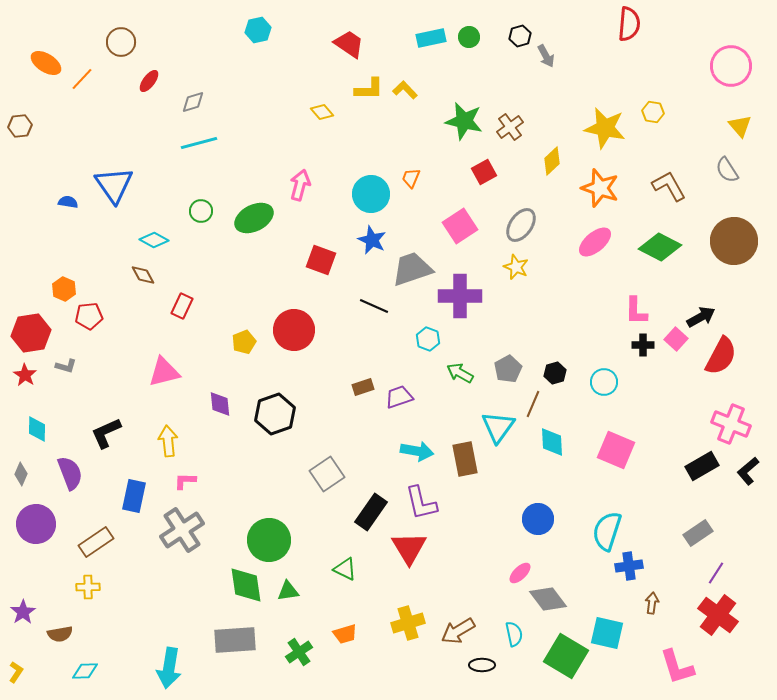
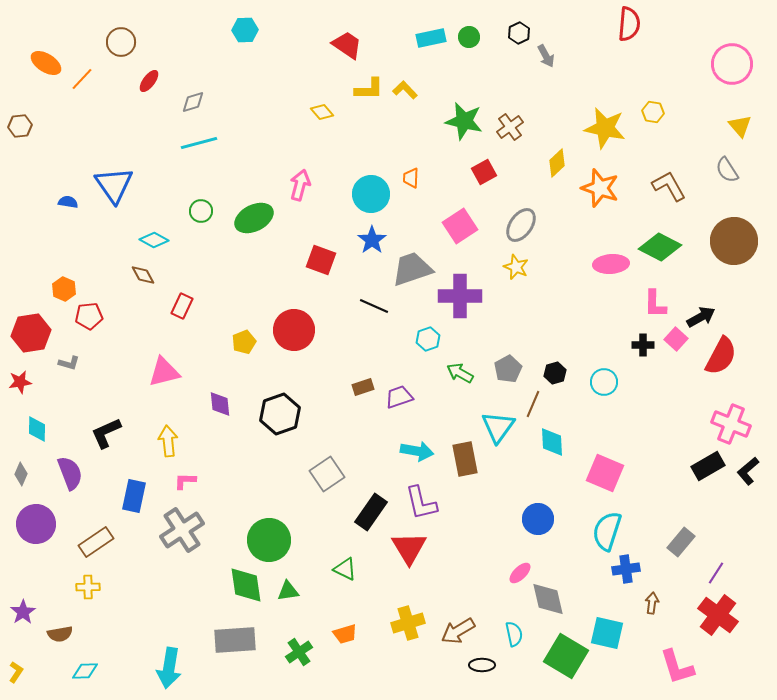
cyan hexagon at (258, 30): moved 13 px left; rotated 10 degrees clockwise
black hexagon at (520, 36): moved 1 px left, 3 px up; rotated 10 degrees counterclockwise
red trapezoid at (349, 44): moved 2 px left, 1 px down
pink circle at (731, 66): moved 1 px right, 2 px up
yellow diamond at (552, 161): moved 5 px right, 2 px down
orange trapezoid at (411, 178): rotated 20 degrees counterclockwise
blue star at (372, 240): rotated 12 degrees clockwise
pink ellipse at (595, 242): moved 16 px right, 22 px down; rotated 36 degrees clockwise
pink L-shape at (636, 311): moved 19 px right, 7 px up
cyan hexagon at (428, 339): rotated 20 degrees clockwise
gray L-shape at (66, 366): moved 3 px right, 3 px up
red star at (25, 375): moved 5 px left, 7 px down; rotated 30 degrees clockwise
black hexagon at (275, 414): moved 5 px right
pink square at (616, 450): moved 11 px left, 23 px down
black rectangle at (702, 466): moved 6 px right
gray rectangle at (698, 533): moved 17 px left, 9 px down; rotated 16 degrees counterclockwise
blue cross at (629, 566): moved 3 px left, 3 px down
gray diamond at (548, 599): rotated 24 degrees clockwise
